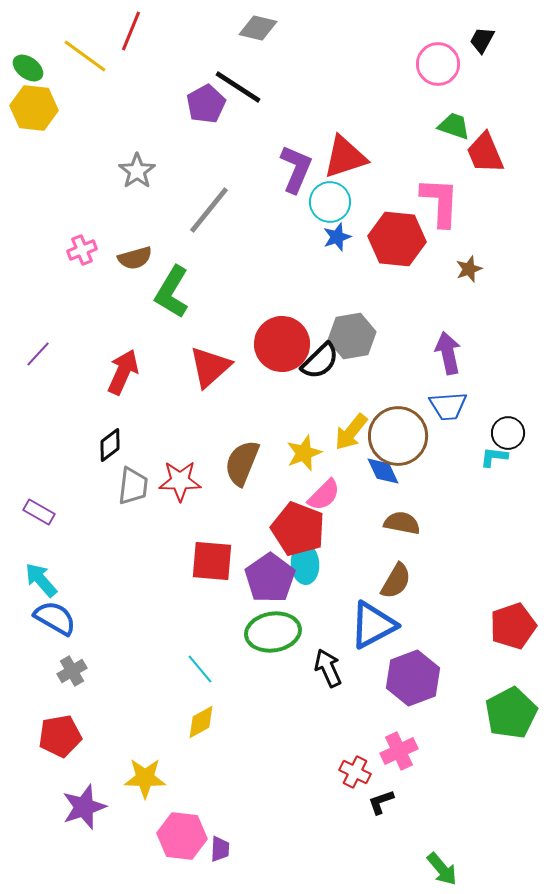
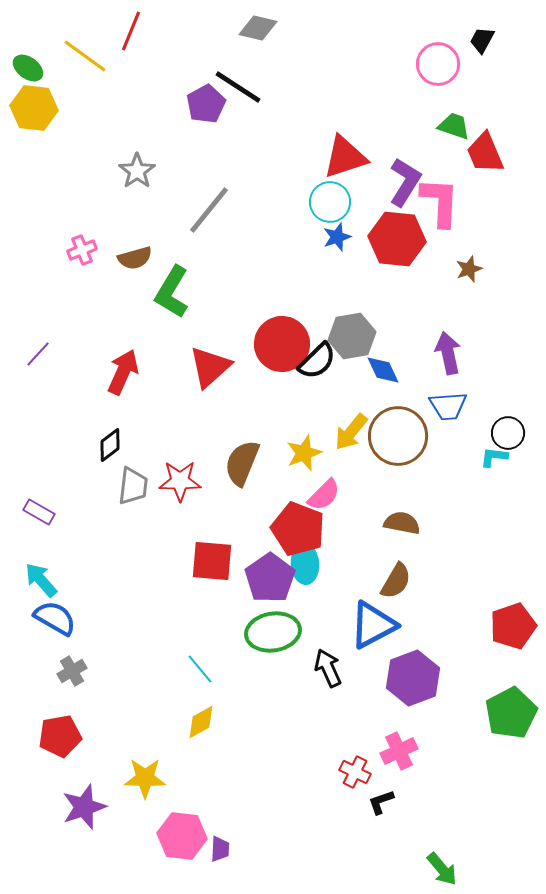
purple L-shape at (296, 169): moved 109 px right, 13 px down; rotated 9 degrees clockwise
black semicircle at (320, 361): moved 3 px left
blue diamond at (383, 471): moved 101 px up
